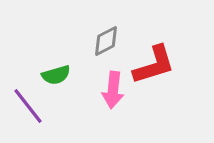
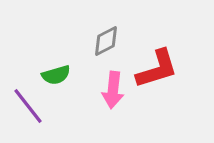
red L-shape: moved 3 px right, 4 px down
